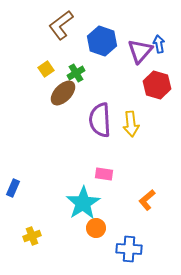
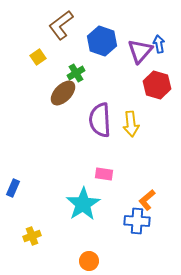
yellow square: moved 8 px left, 12 px up
cyan star: moved 1 px down
orange circle: moved 7 px left, 33 px down
blue cross: moved 8 px right, 28 px up
